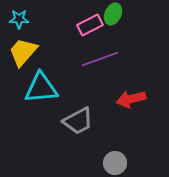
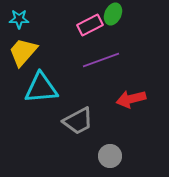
purple line: moved 1 px right, 1 px down
gray circle: moved 5 px left, 7 px up
